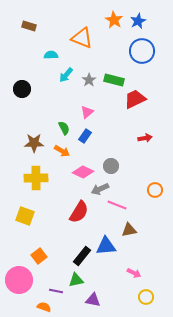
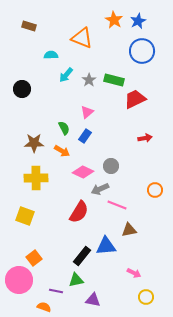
orange square: moved 5 px left, 2 px down
